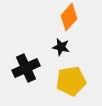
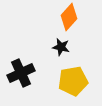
black cross: moved 5 px left, 5 px down
yellow pentagon: moved 2 px right
